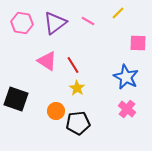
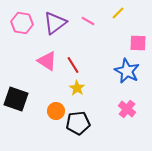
blue star: moved 1 px right, 6 px up
